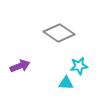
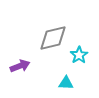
gray diamond: moved 6 px left, 5 px down; rotated 48 degrees counterclockwise
cyan star: moved 11 px up; rotated 24 degrees counterclockwise
